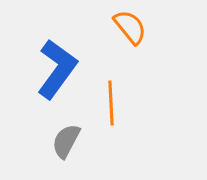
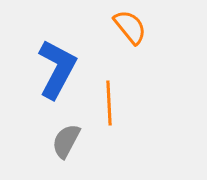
blue L-shape: rotated 8 degrees counterclockwise
orange line: moved 2 px left
